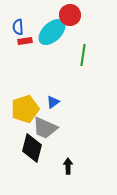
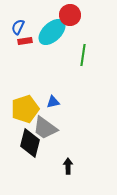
blue semicircle: rotated 28 degrees clockwise
blue triangle: rotated 24 degrees clockwise
gray trapezoid: rotated 12 degrees clockwise
black diamond: moved 2 px left, 5 px up
